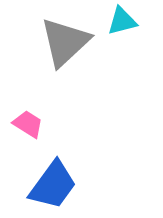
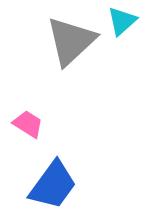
cyan triangle: rotated 28 degrees counterclockwise
gray triangle: moved 6 px right, 1 px up
